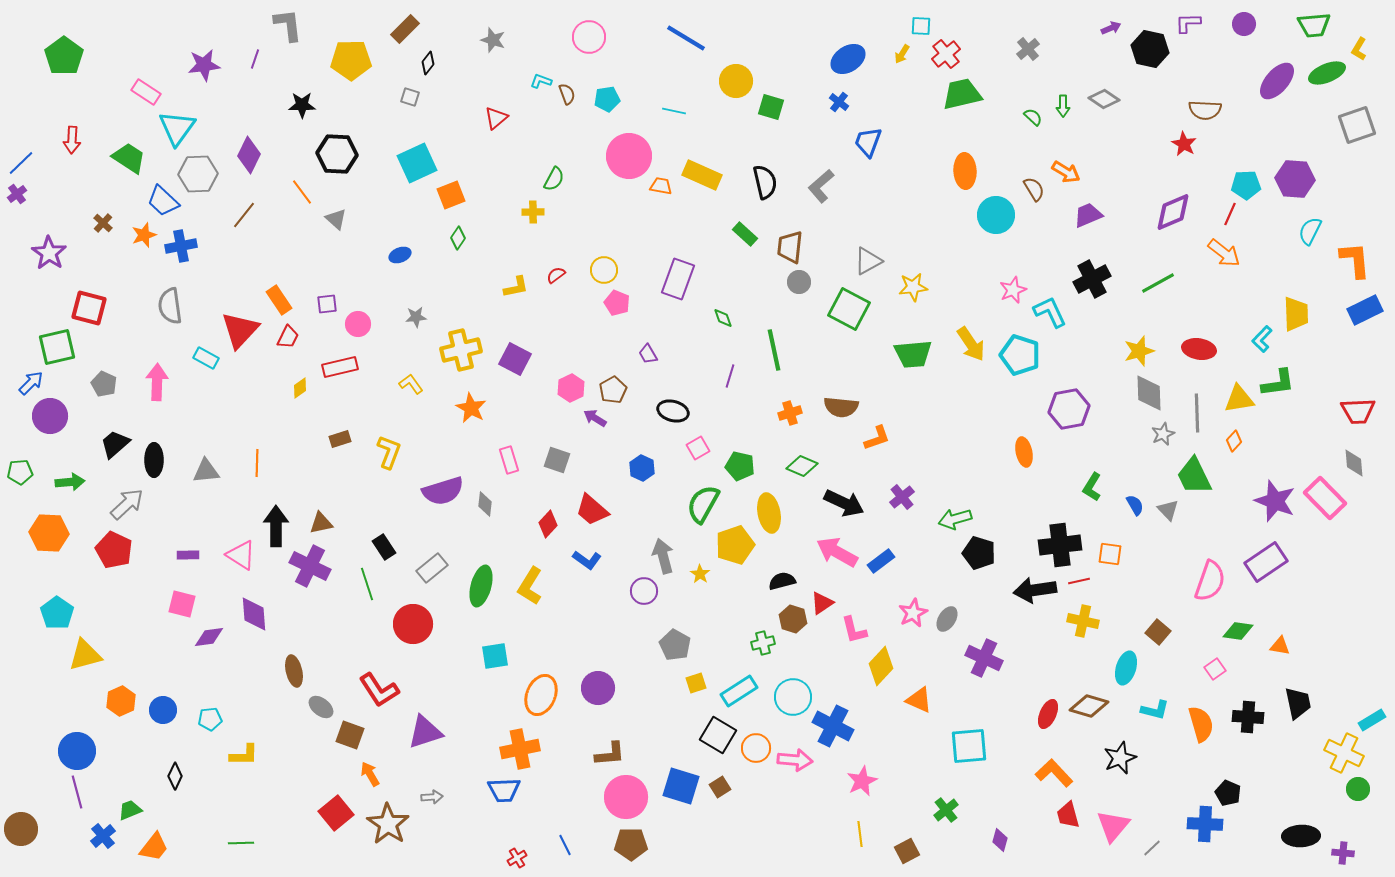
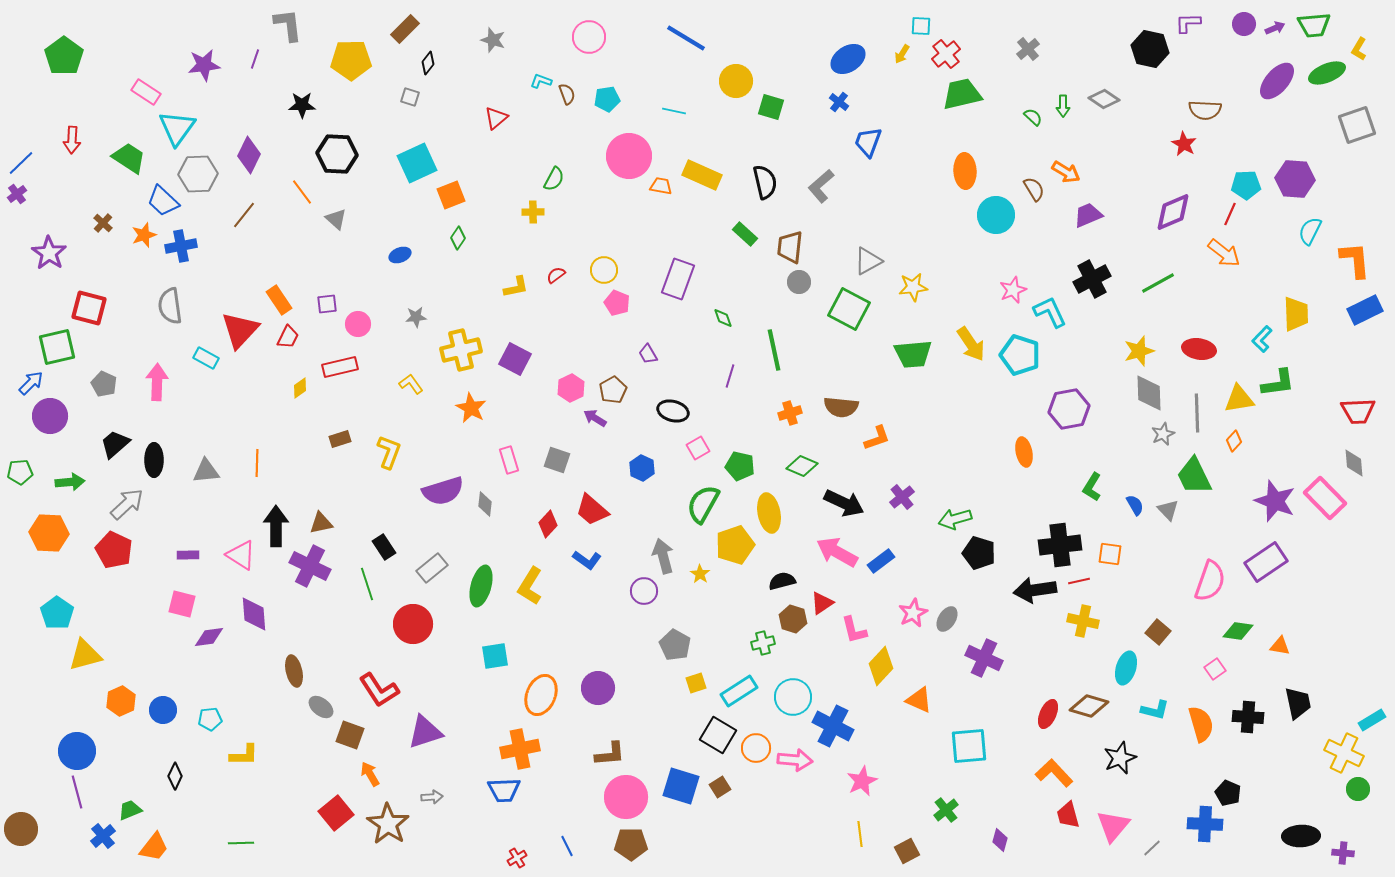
purple arrow at (1111, 28): moved 164 px right
blue line at (565, 845): moved 2 px right, 1 px down
